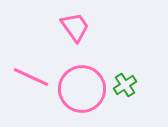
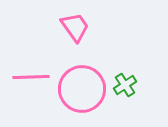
pink line: rotated 27 degrees counterclockwise
